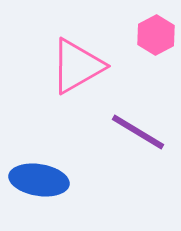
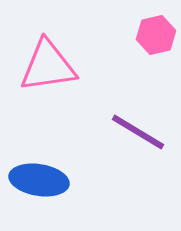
pink hexagon: rotated 15 degrees clockwise
pink triangle: moved 29 px left; rotated 22 degrees clockwise
